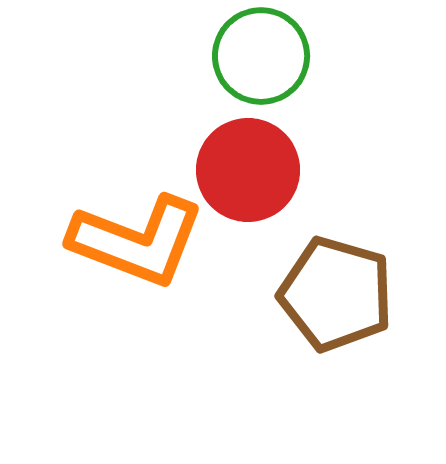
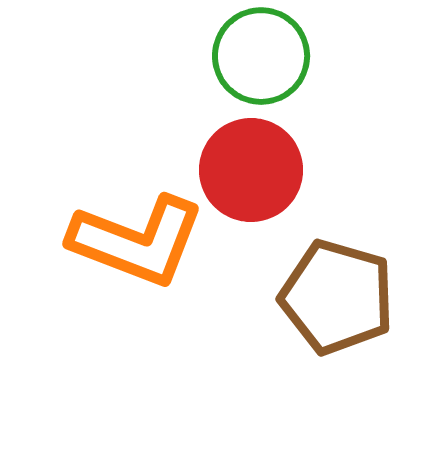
red circle: moved 3 px right
brown pentagon: moved 1 px right, 3 px down
